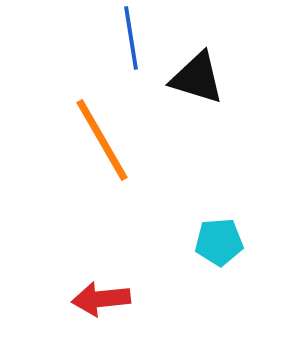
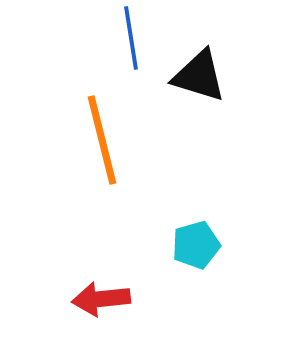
black triangle: moved 2 px right, 2 px up
orange line: rotated 16 degrees clockwise
cyan pentagon: moved 23 px left, 3 px down; rotated 12 degrees counterclockwise
